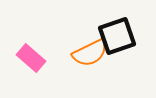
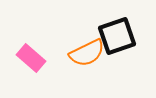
orange semicircle: moved 3 px left
